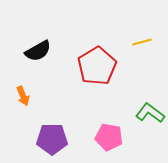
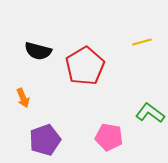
black semicircle: rotated 44 degrees clockwise
red pentagon: moved 12 px left
orange arrow: moved 2 px down
purple pentagon: moved 7 px left, 1 px down; rotated 20 degrees counterclockwise
